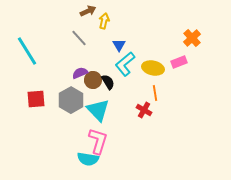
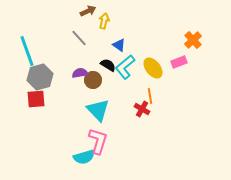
orange cross: moved 1 px right, 2 px down
blue triangle: rotated 24 degrees counterclockwise
cyan line: rotated 12 degrees clockwise
cyan L-shape: moved 3 px down
yellow ellipse: rotated 40 degrees clockwise
purple semicircle: rotated 14 degrees clockwise
black semicircle: moved 17 px up; rotated 28 degrees counterclockwise
orange line: moved 5 px left, 3 px down
gray hexagon: moved 31 px left, 23 px up; rotated 15 degrees clockwise
red cross: moved 2 px left, 1 px up
cyan semicircle: moved 4 px left, 2 px up; rotated 25 degrees counterclockwise
